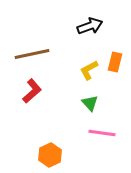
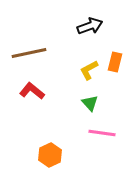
brown line: moved 3 px left, 1 px up
red L-shape: rotated 100 degrees counterclockwise
